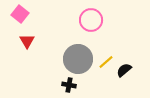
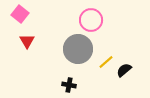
gray circle: moved 10 px up
